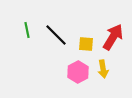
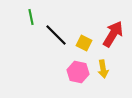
green line: moved 4 px right, 13 px up
red arrow: moved 3 px up
yellow square: moved 2 px left, 1 px up; rotated 21 degrees clockwise
pink hexagon: rotated 20 degrees counterclockwise
